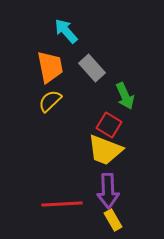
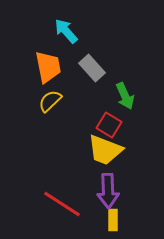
orange trapezoid: moved 2 px left
red line: rotated 36 degrees clockwise
yellow rectangle: rotated 30 degrees clockwise
